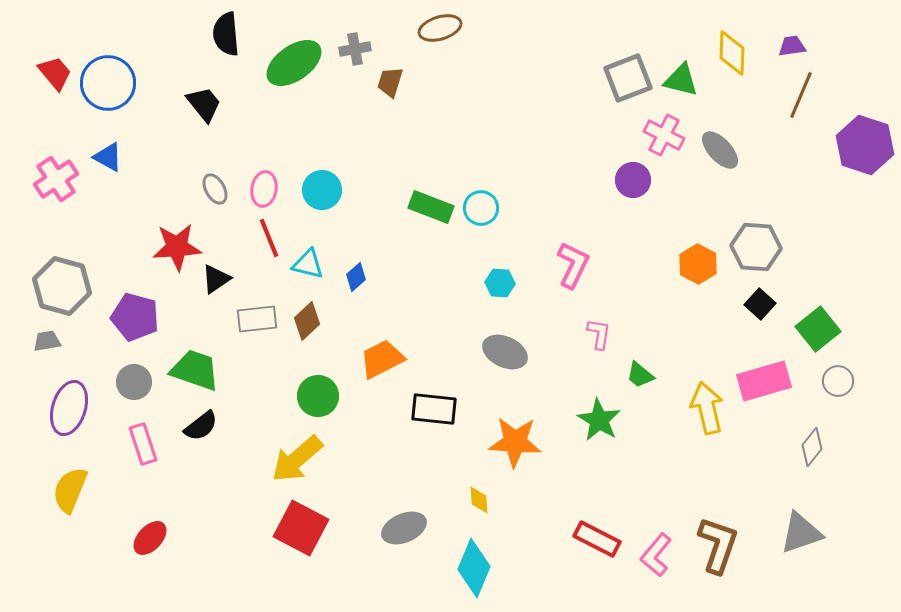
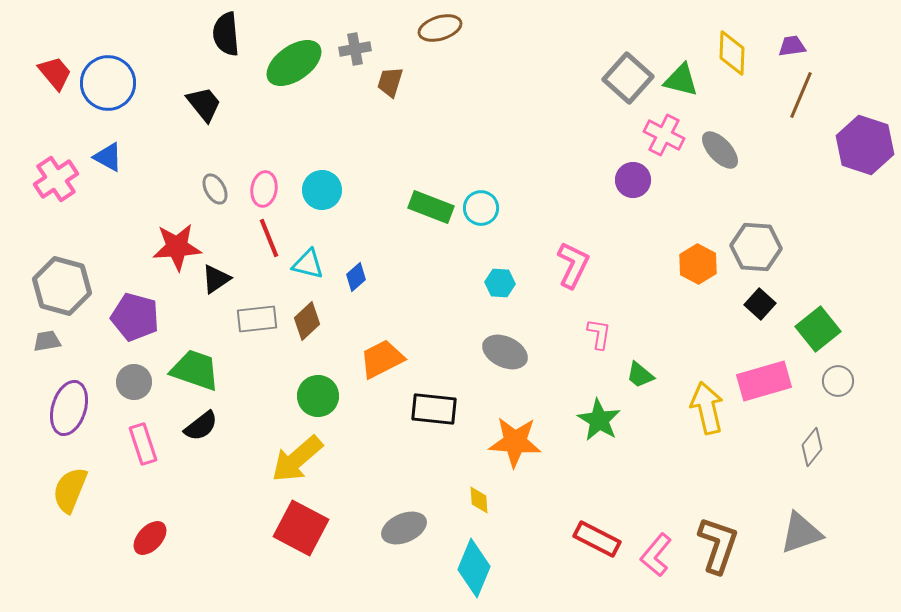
gray square at (628, 78): rotated 27 degrees counterclockwise
